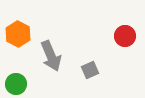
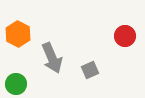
gray arrow: moved 1 px right, 2 px down
